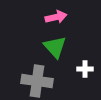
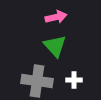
green triangle: moved 1 px up
white cross: moved 11 px left, 11 px down
